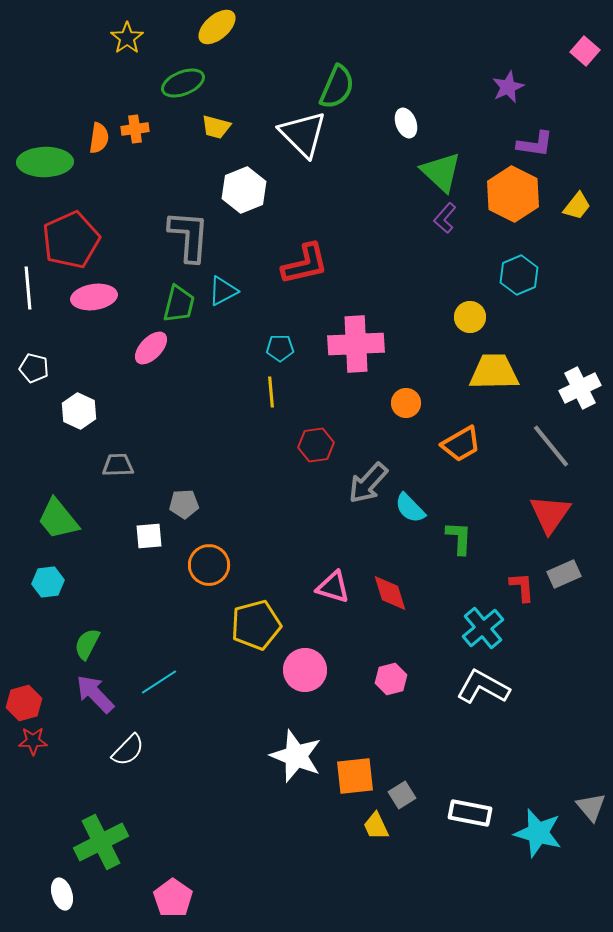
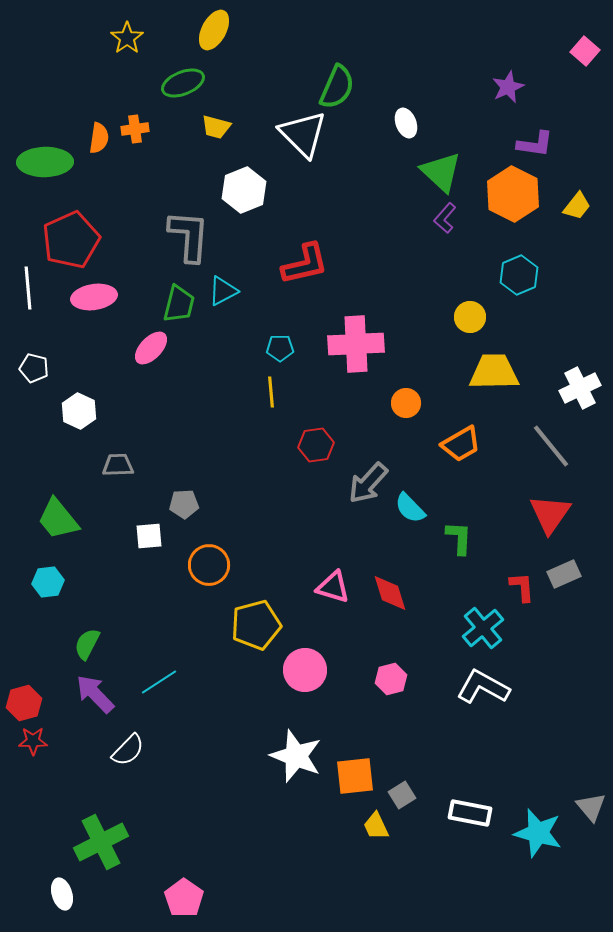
yellow ellipse at (217, 27): moved 3 px left, 3 px down; rotated 21 degrees counterclockwise
pink pentagon at (173, 898): moved 11 px right
